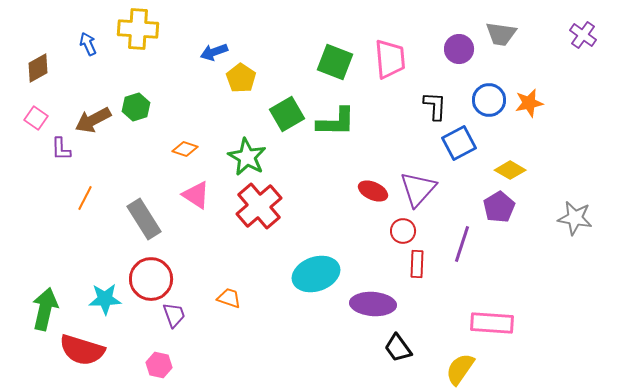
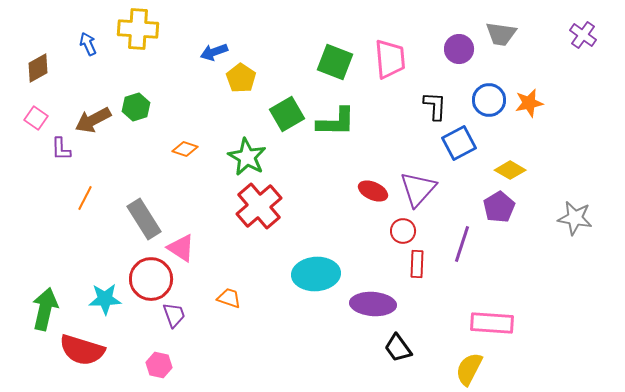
pink triangle at (196, 195): moved 15 px left, 53 px down
cyan ellipse at (316, 274): rotated 15 degrees clockwise
yellow semicircle at (460, 369): moved 9 px right; rotated 8 degrees counterclockwise
